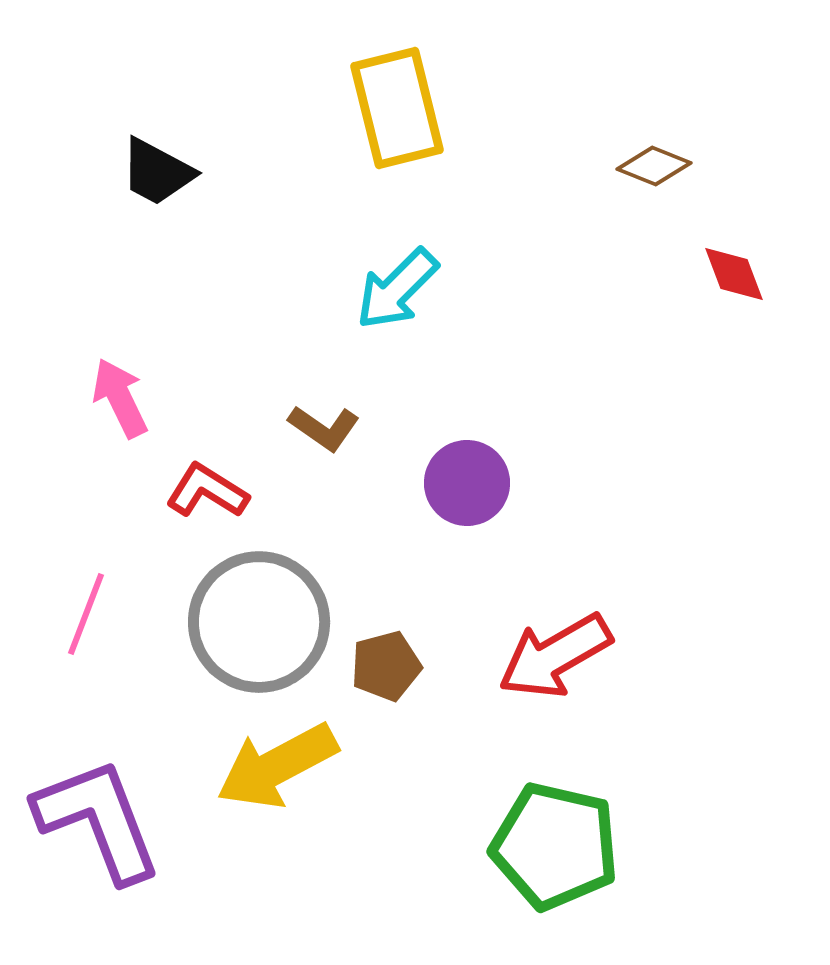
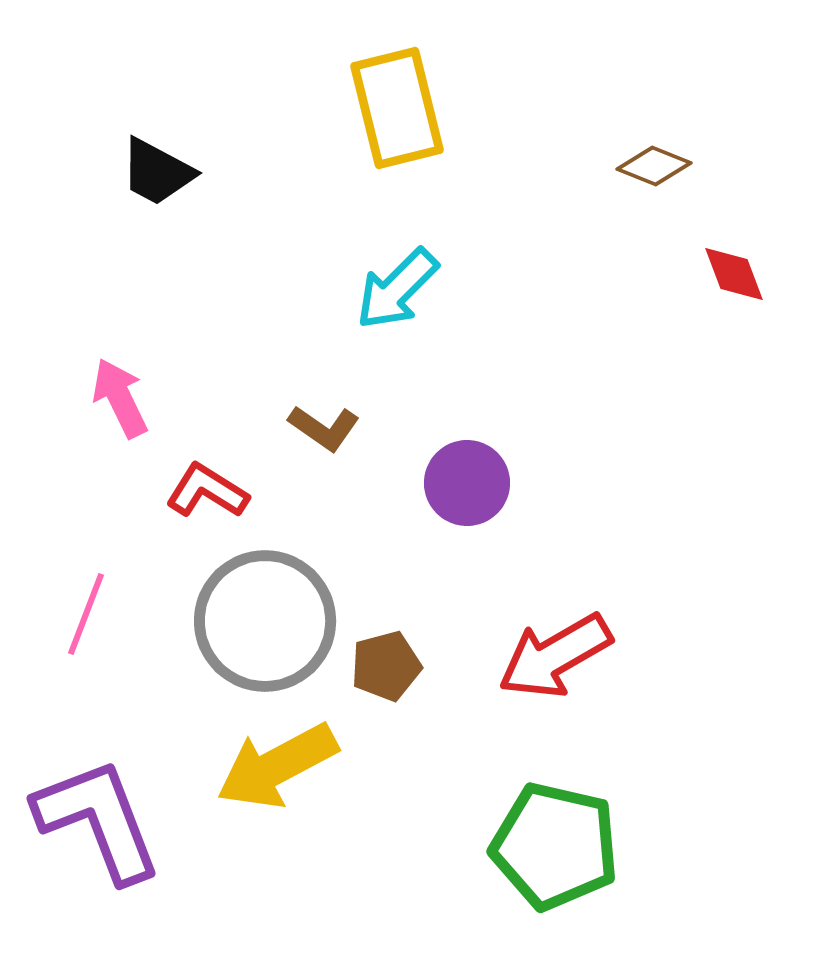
gray circle: moved 6 px right, 1 px up
